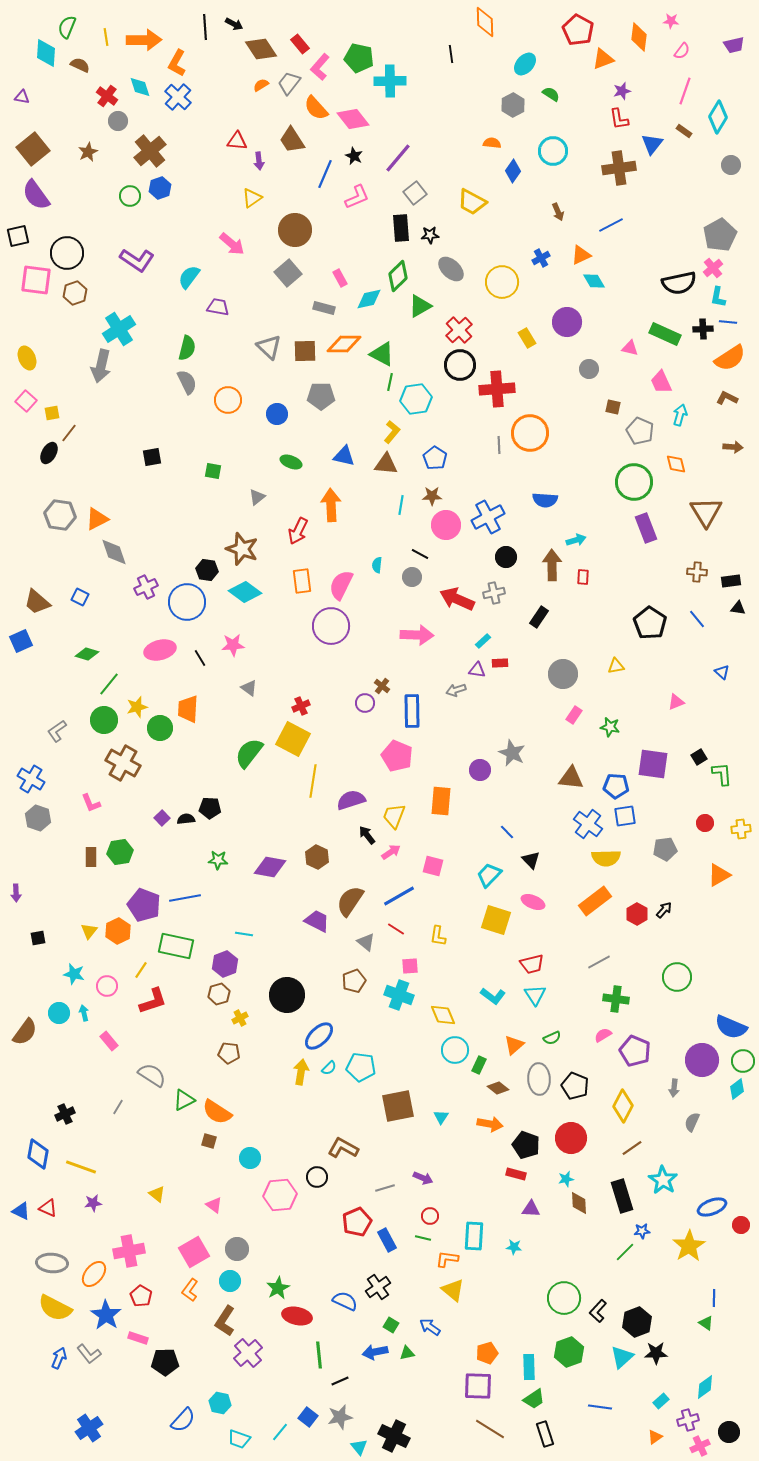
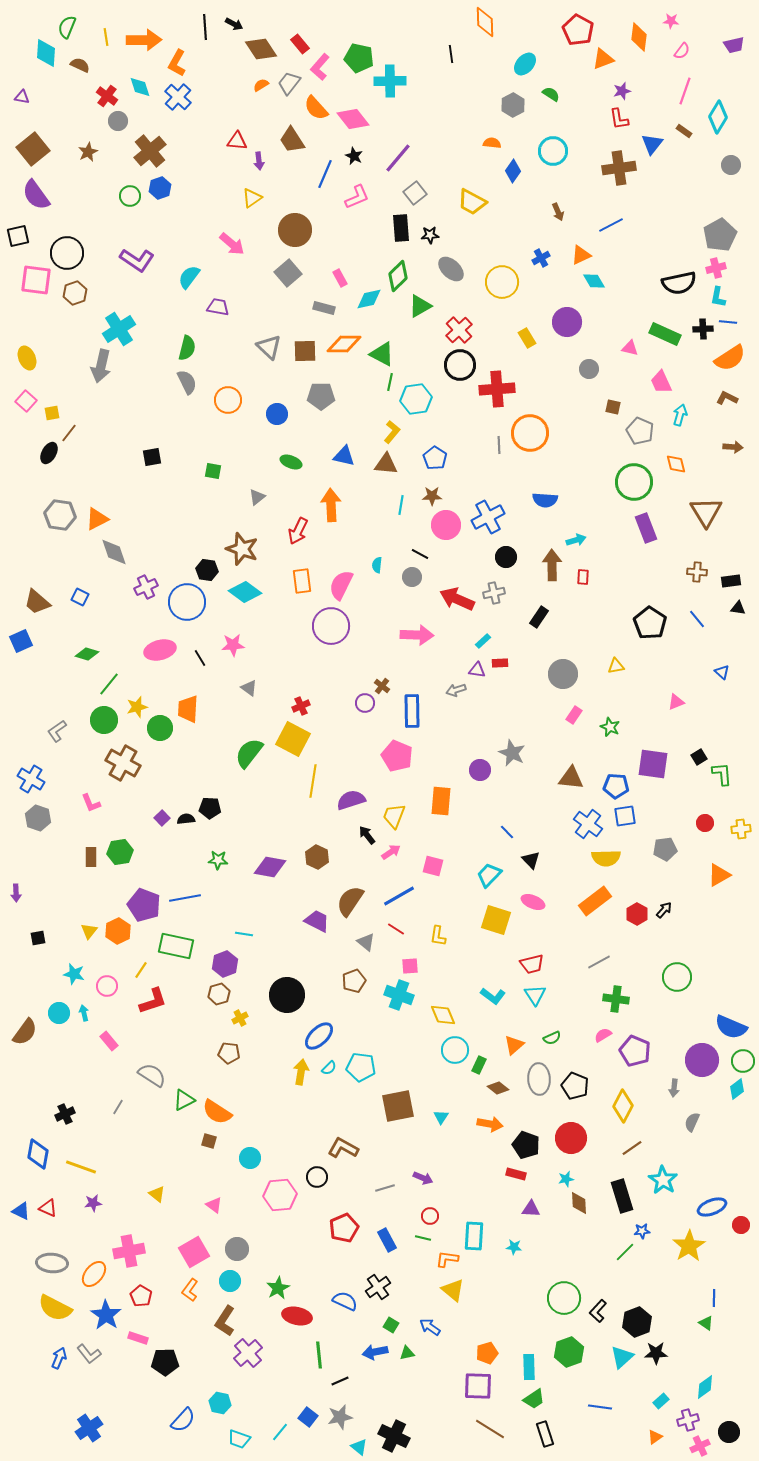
pink cross at (713, 268): moved 3 px right; rotated 24 degrees clockwise
green star at (610, 727): rotated 12 degrees clockwise
red pentagon at (357, 1222): moved 13 px left, 6 px down
cyan triangle at (359, 1447): rotated 12 degrees counterclockwise
